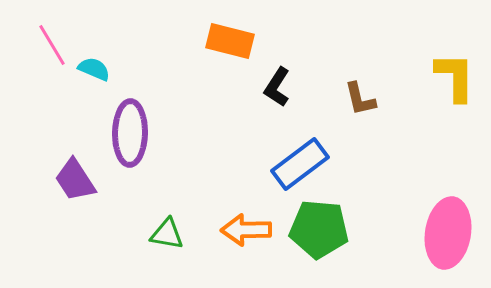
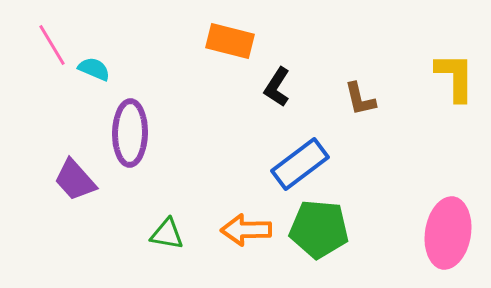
purple trapezoid: rotated 9 degrees counterclockwise
